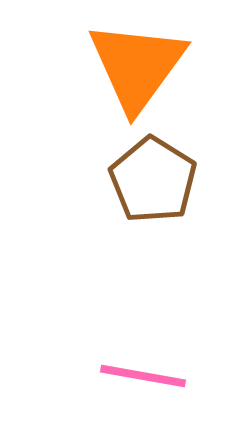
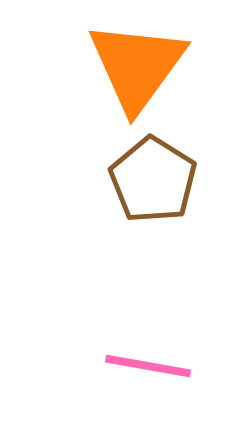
pink line: moved 5 px right, 10 px up
